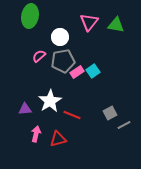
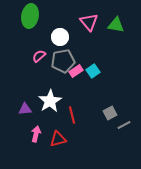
pink triangle: rotated 18 degrees counterclockwise
pink rectangle: moved 1 px left, 1 px up
red line: rotated 54 degrees clockwise
